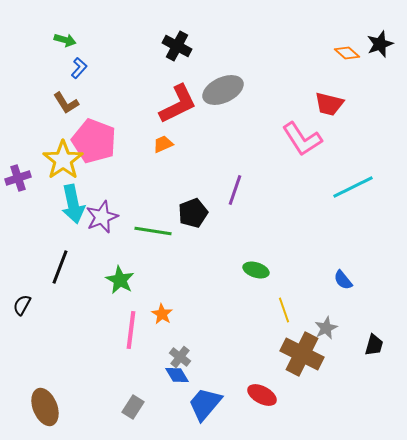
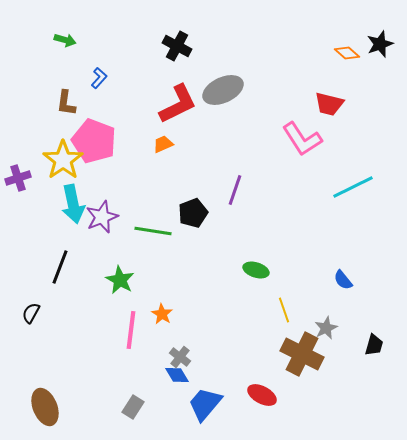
blue L-shape: moved 20 px right, 10 px down
brown L-shape: rotated 40 degrees clockwise
black semicircle: moved 9 px right, 8 px down
